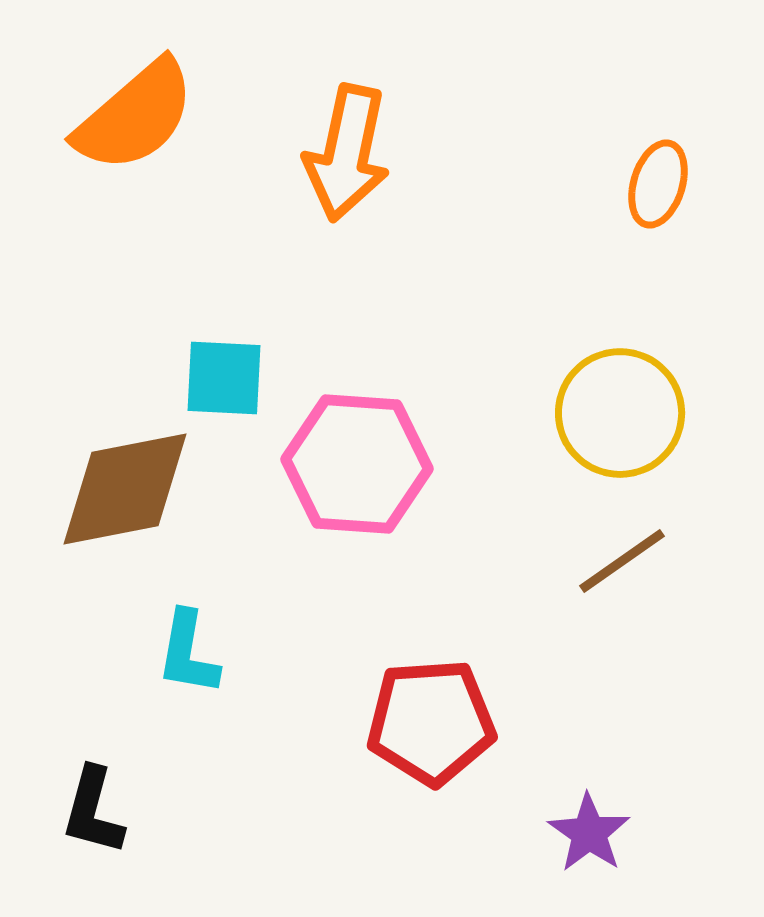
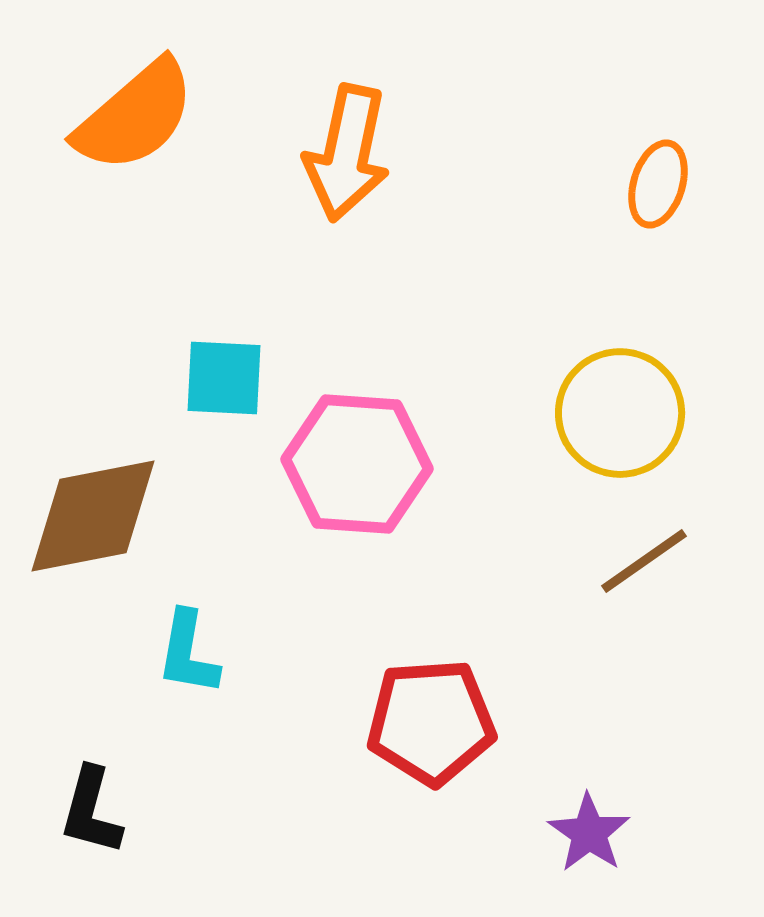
brown diamond: moved 32 px left, 27 px down
brown line: moved 22 px right
black L-shape: moved 2 px left
